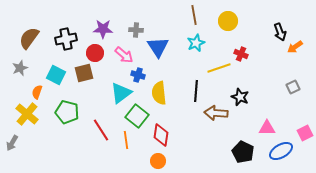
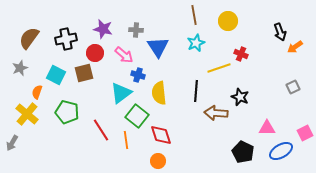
purple star: rotated 12 degrees clockwise
red diamond: rotated 25 degrees counterclockwise
